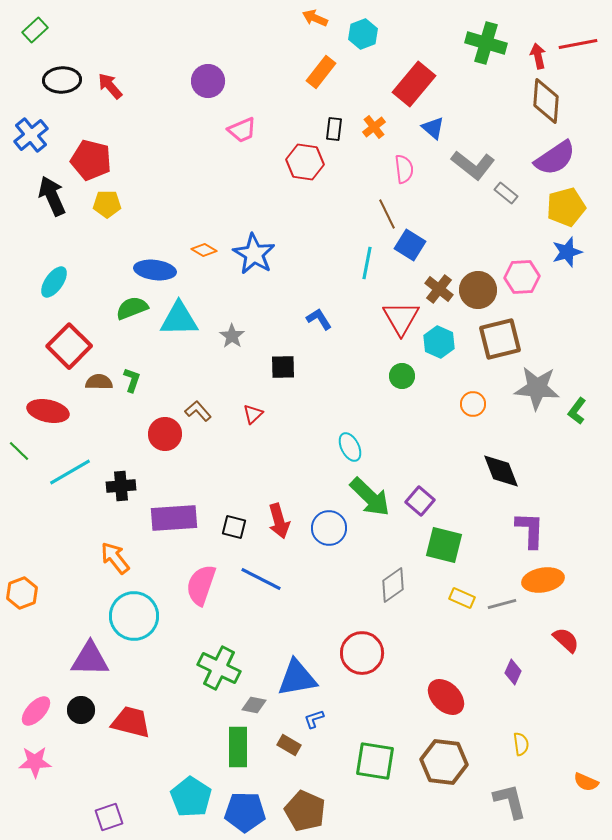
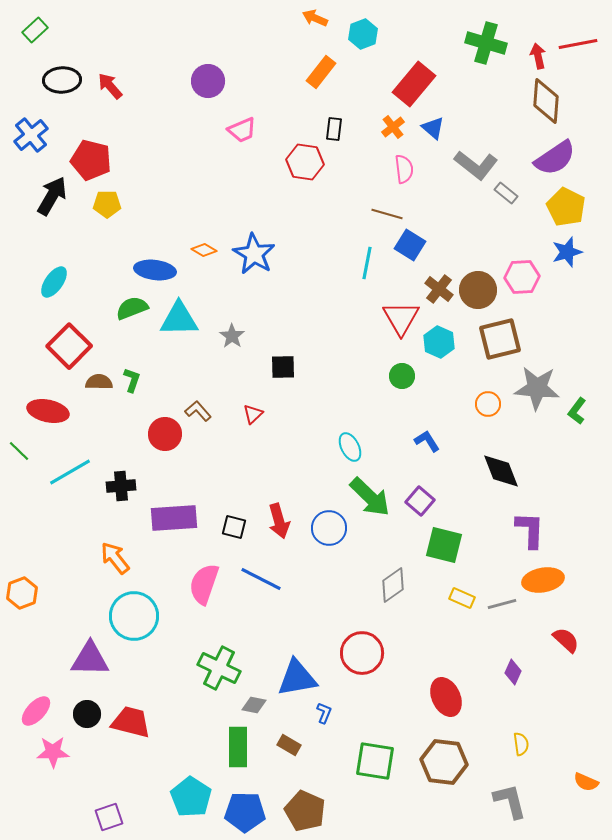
orange cross at (374, 127): moved 19 px right
gray L-shape at (473, 165): moved 3 px right
black arrow at (52, 196): rotated 54 degrees clockwise
yellow pentagon at (566, 207): rotated 30 degrees counterclockwise
brown line at (387, 214): rotated 48 degrees counterclockwise
blue L-shape at (319, 319): moved 108 px right, 122 px down
orange circle at (473, 404): moved 15 px right
pink semicircle at (201, 585): moved 3 px right, 1 px up
red ellipse at (446, 697): rotated 21 degrees clockwise
black circle at (81, 710): moved 6 px right, 4 px down
blue L-shape at (314, 719): moved 10 px right, 6 px up; rotated 130 degrees clockwise
pink star at (35, 762): moved 18 px right, 10 px up
